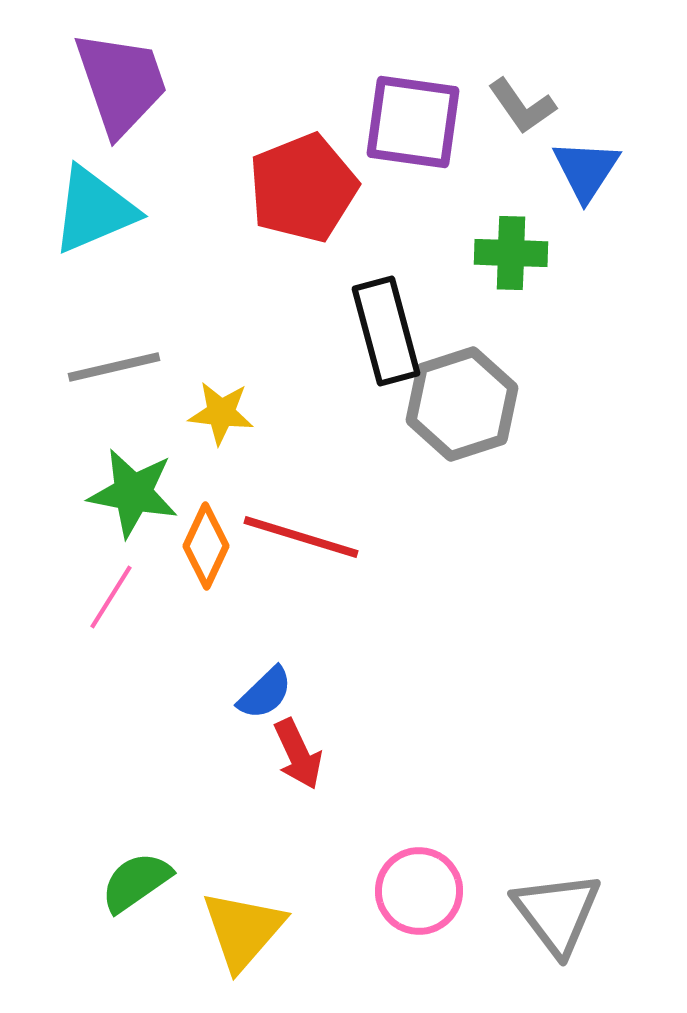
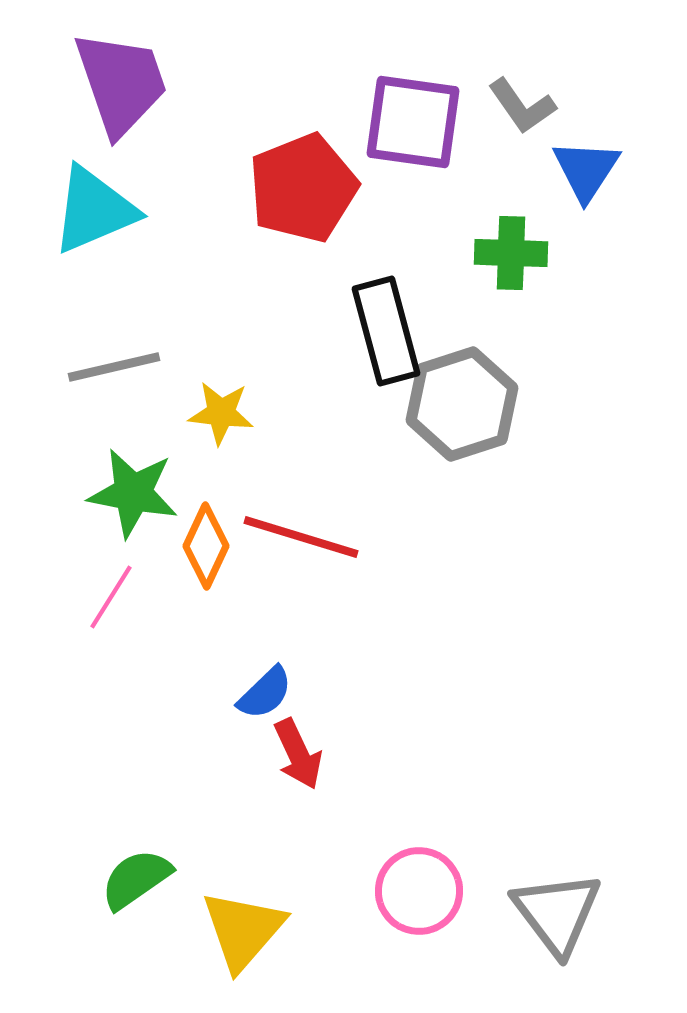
green semicircle: moved 3 px up
